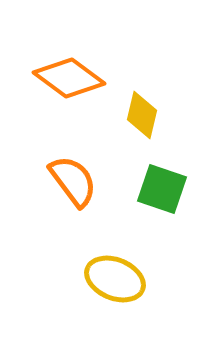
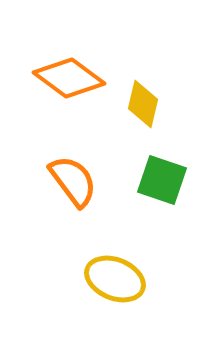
yellow diamond: moved 1 px right, 11 px up
green square: moved 9 px up
